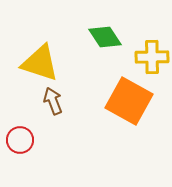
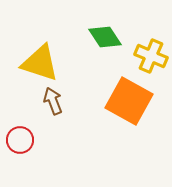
yellow cross: moved 1 px left, 1 px up; rotated 24 degrees clockwise
